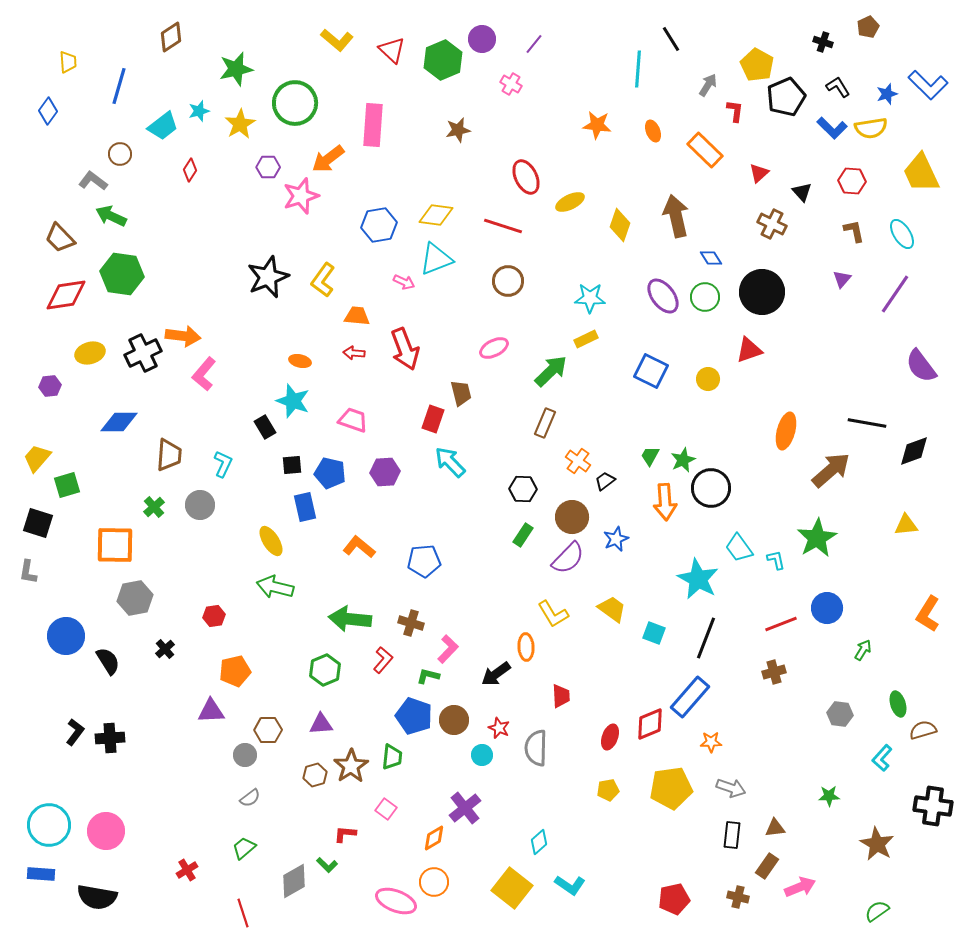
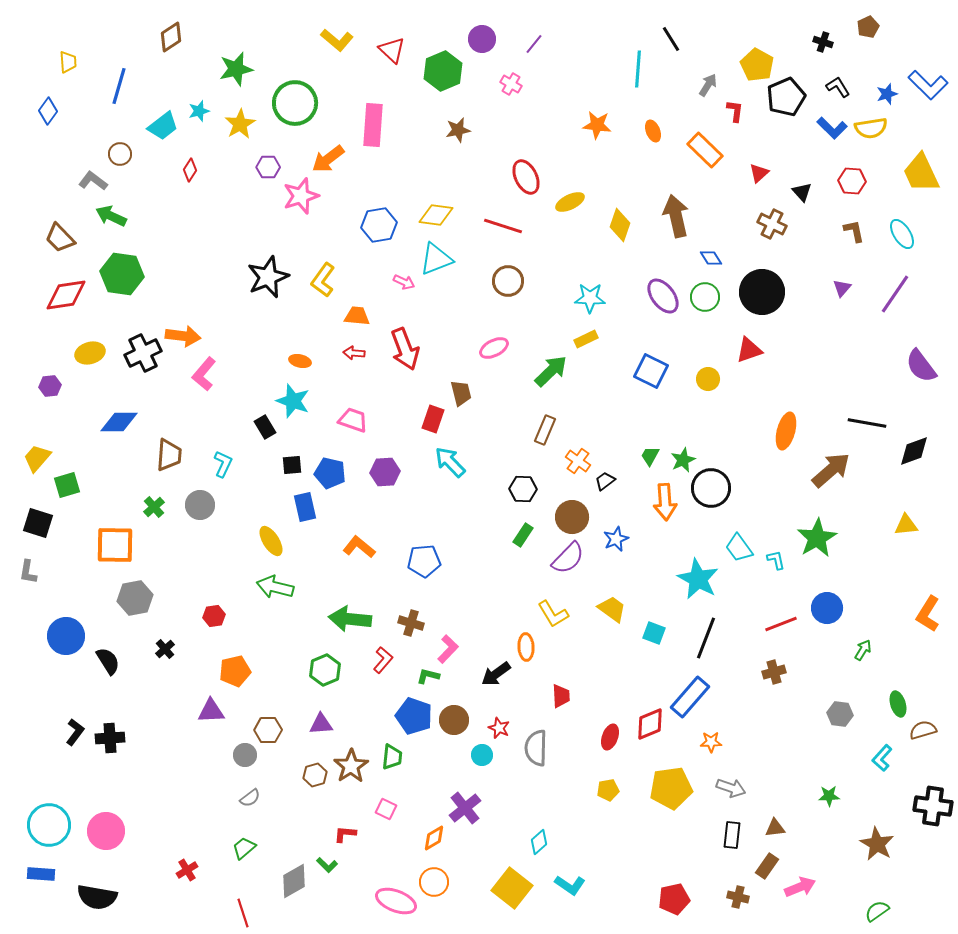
green hexagon at (443, 60): moved 11 px down
purple triangle at (842, 279): moved 9 px down
brown rectangle at (545, 423): moved 7 px down
pink square at (386, 809): rotated 10 degrees counterclockwise
